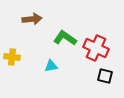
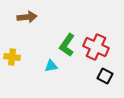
brown arrow: moved 5 px left, 2 px up
green L-shape: moved 2 px right, 7 px down; rotated 90 degrees counterclockwise
red cross: moved 1 px up
black square: rotated 14 degrees clockwise
